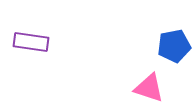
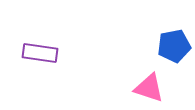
purple rectangle: moved 9 px right, 11 px down
